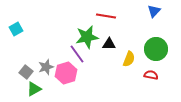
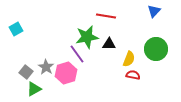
gray star: rotated 21 degrees counterclockwise
red semicircle: moved 18 px left
